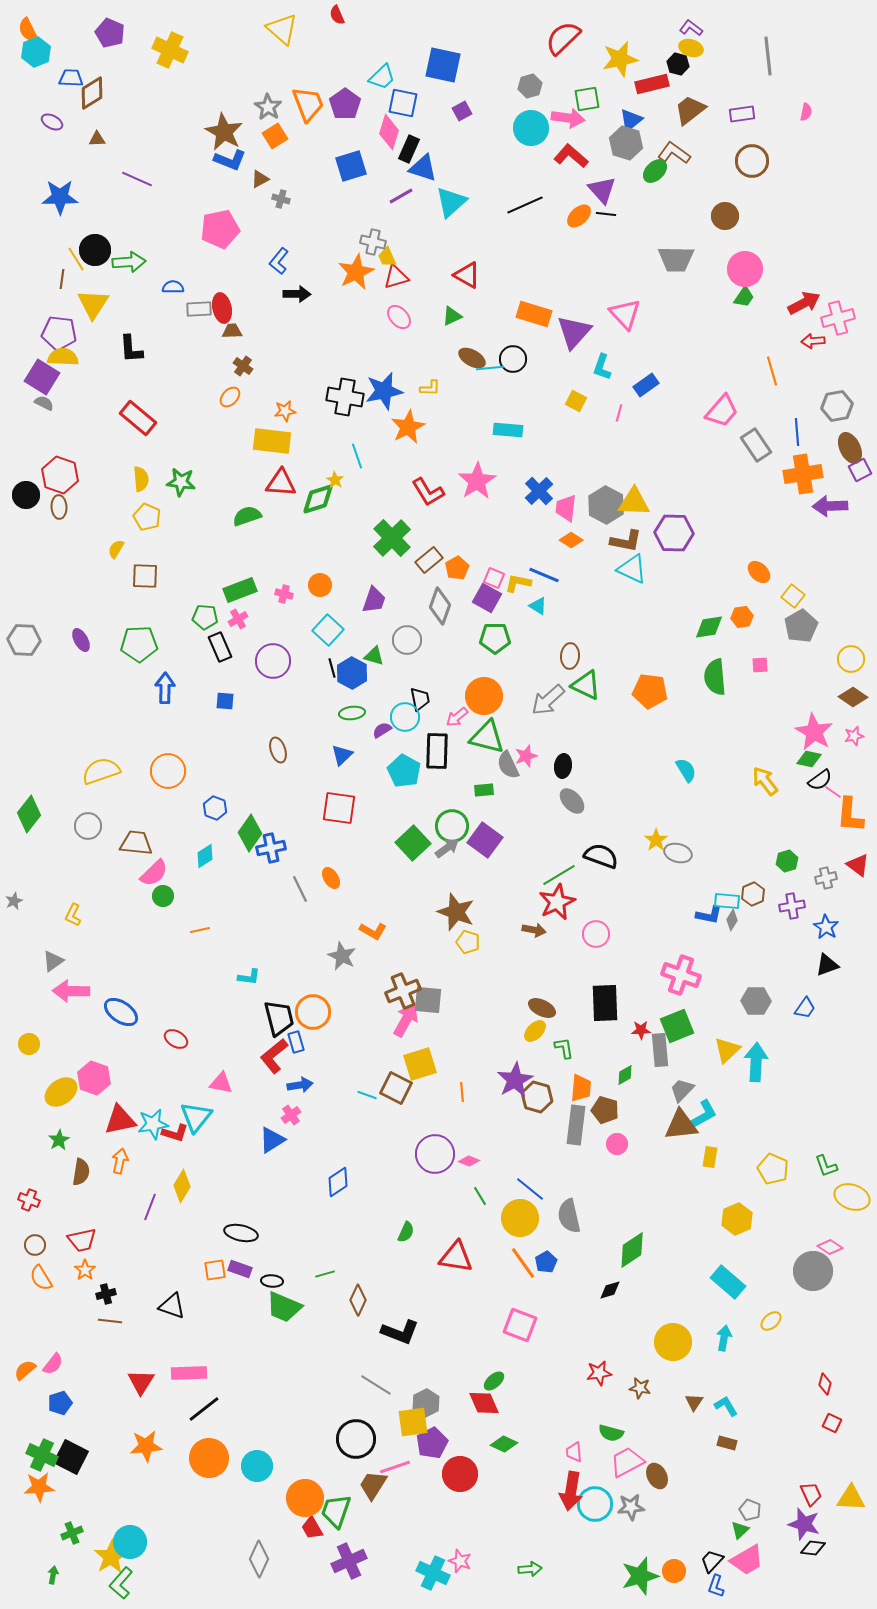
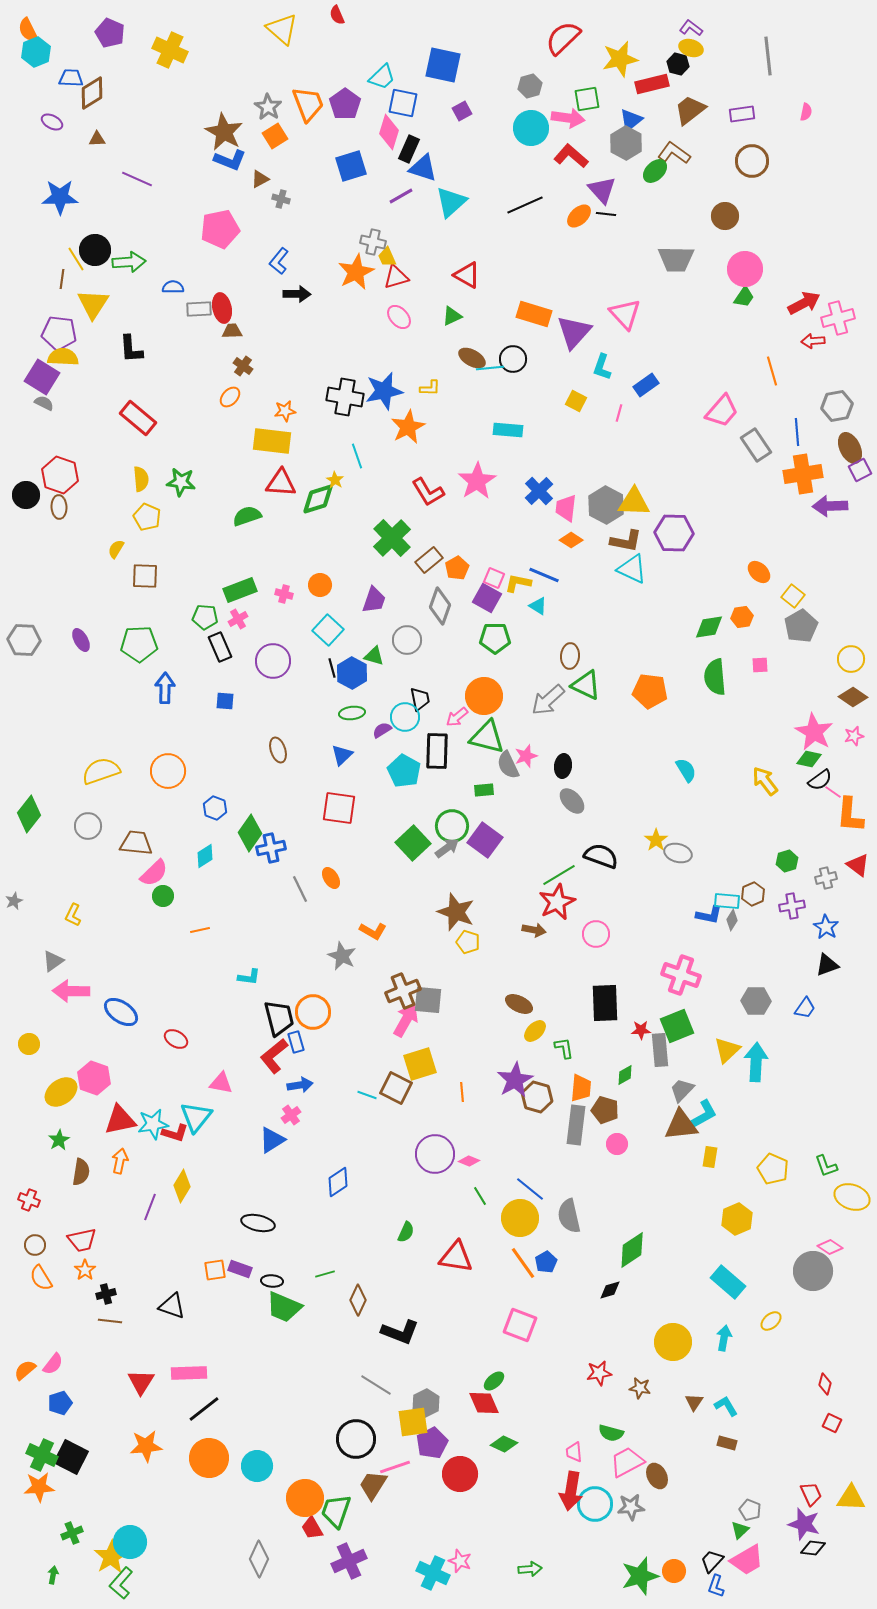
gray hexagon at (626, 143): rotated 12 degrees clockwise
brown ellipse at (542, 1008): moved 23 px left, 4 px up
black ellipse at (241, 1233): moved 17 px right, 10 px up
